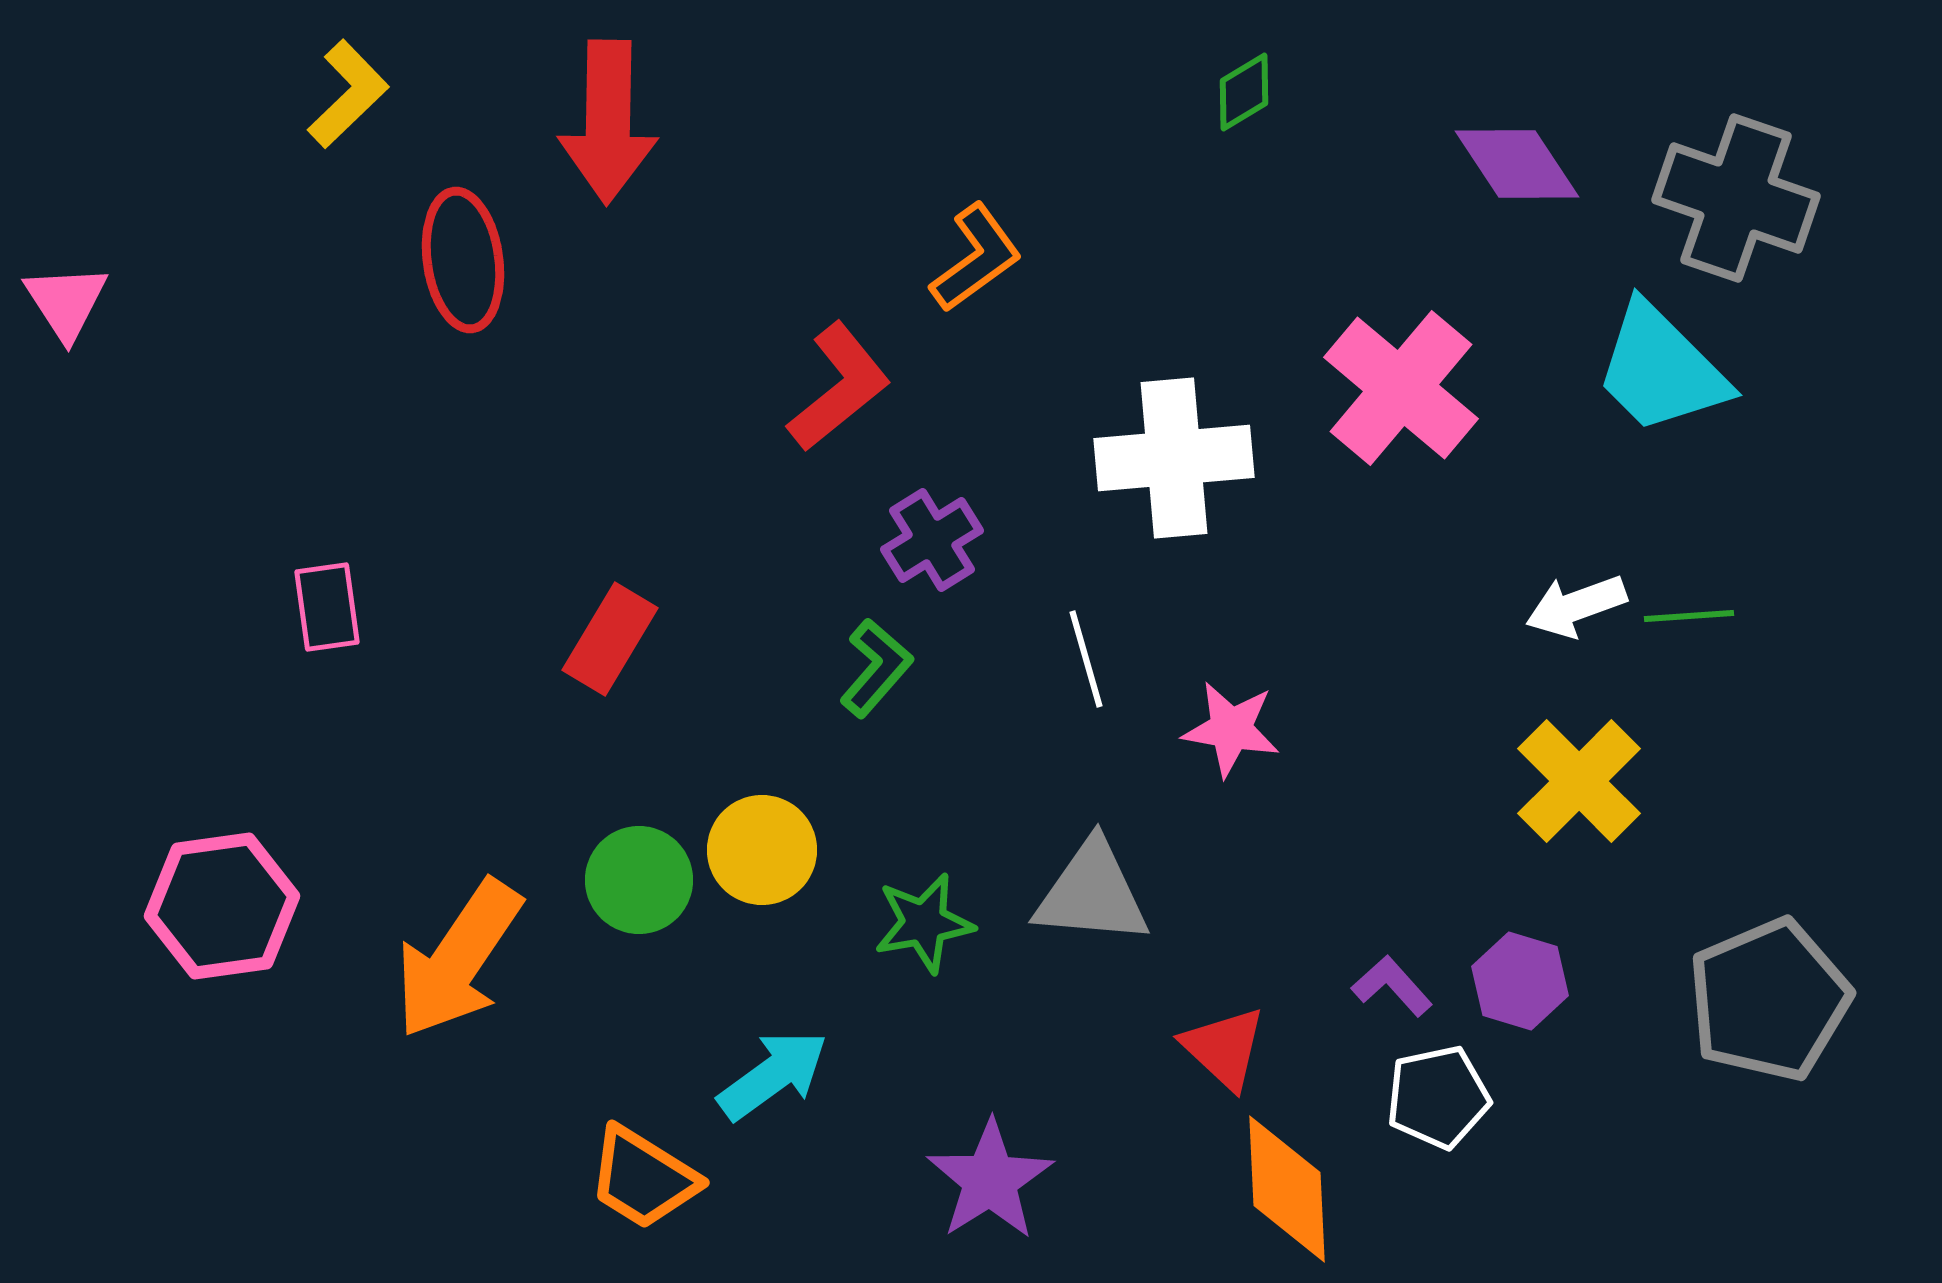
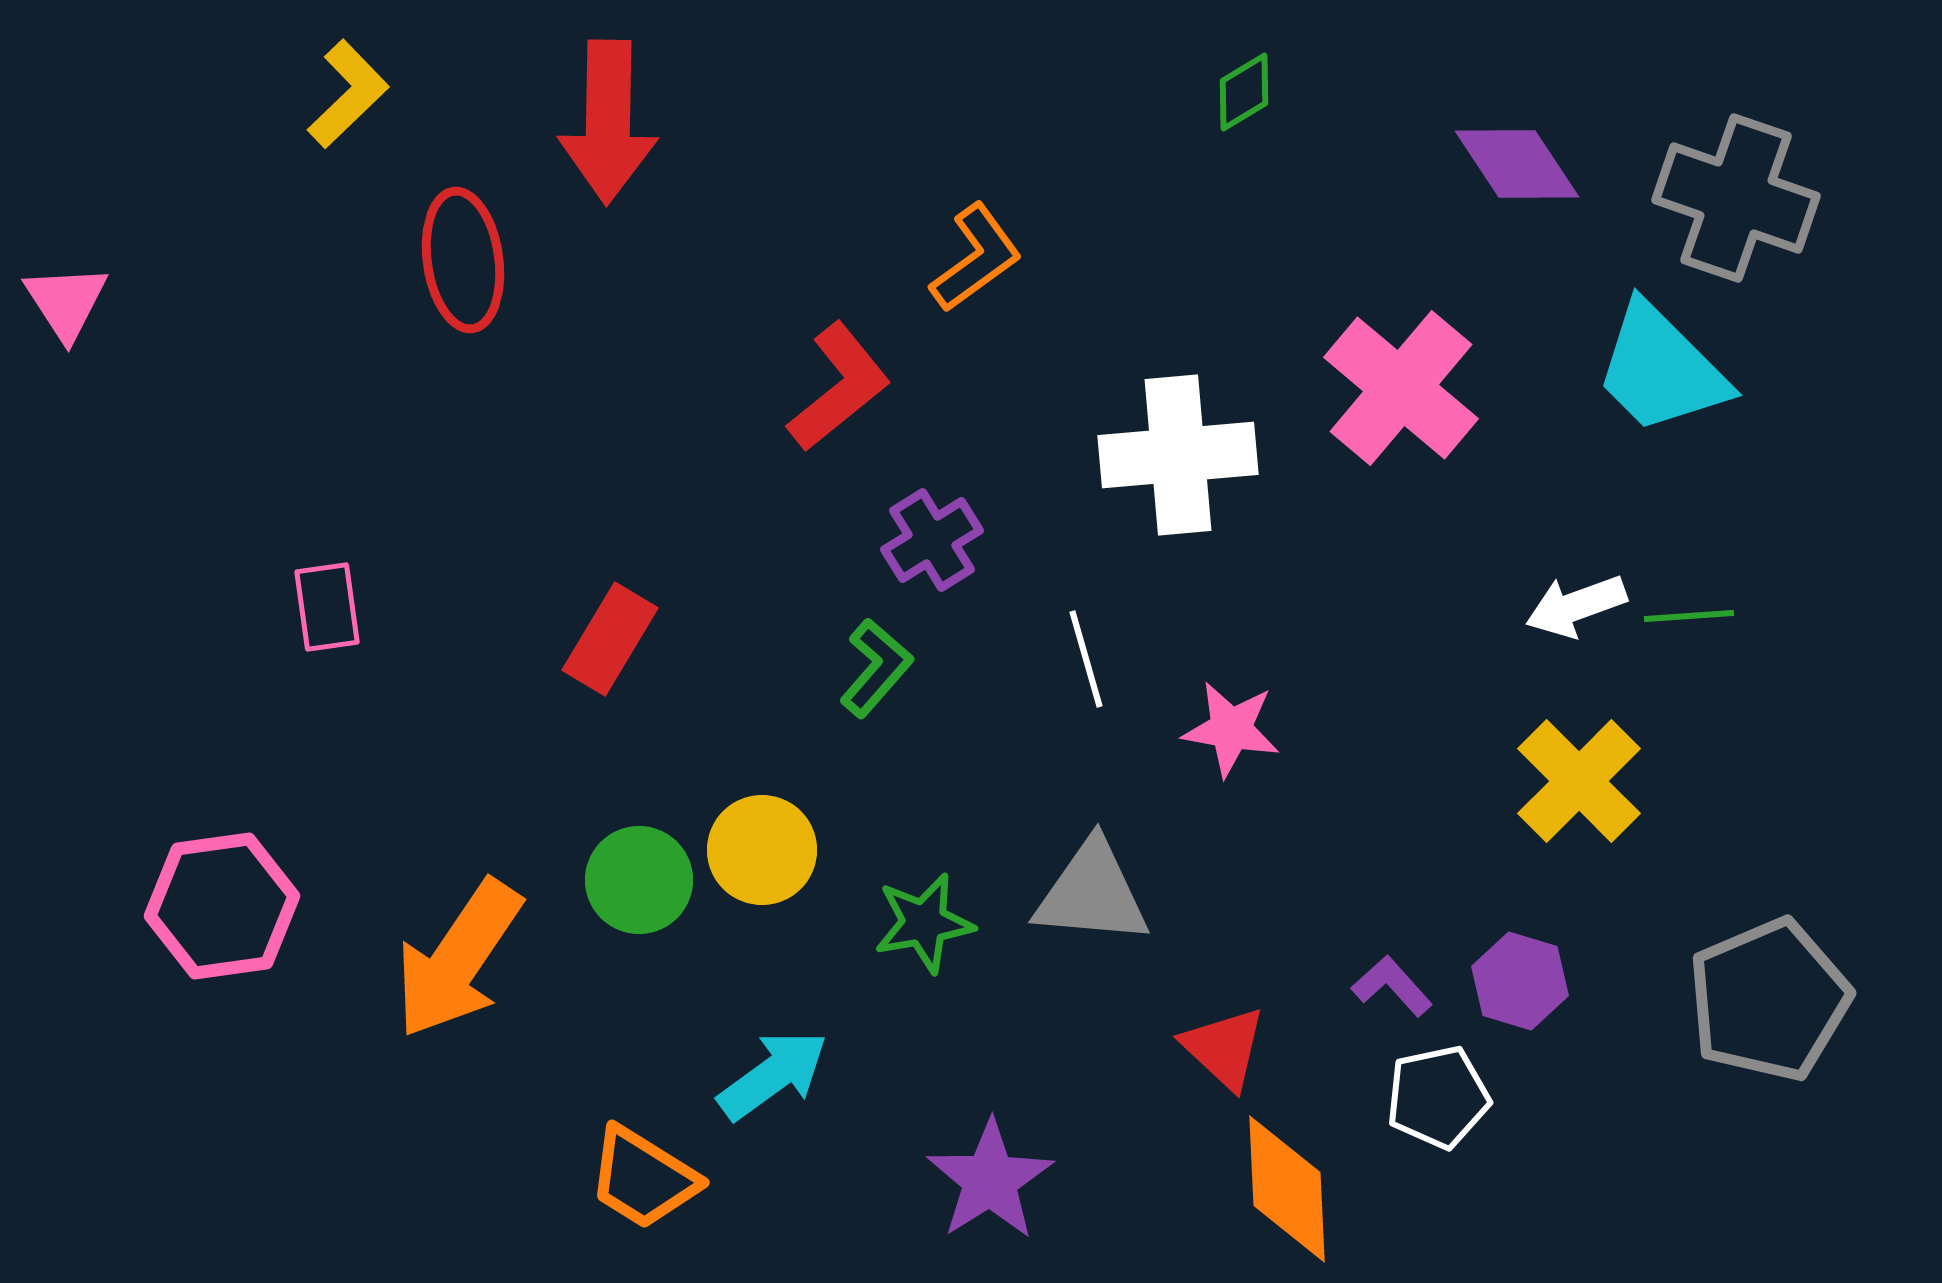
white cross: moved 4 px right, 3 px up
